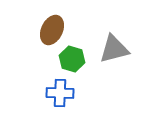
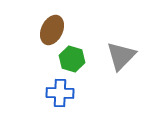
gray triangle: moved 7 px right, 7 px down; rotated 32 degrees counterclockwise
